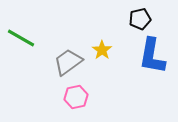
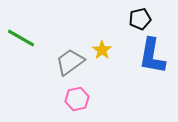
gray trapezoid: moved 2 px right
pink hexagon: moved 1 px right, 2 px down
